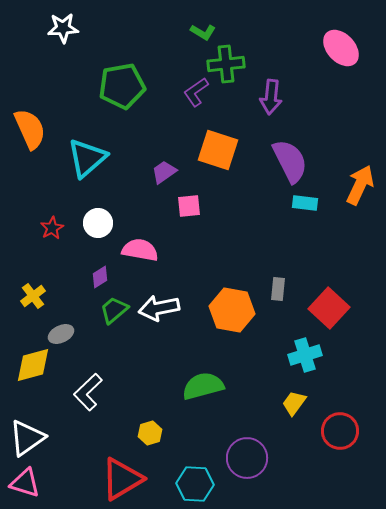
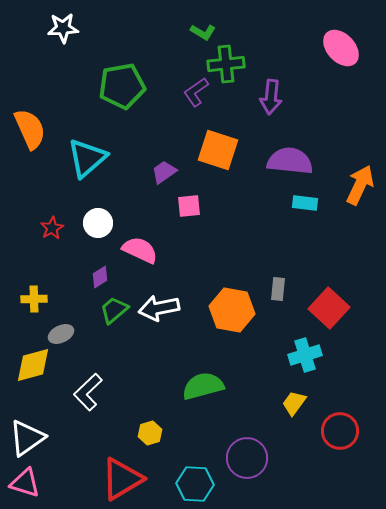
purple semicircle: rotated 57 degrees counterclockwise
pink semicircle: rotated 15 degrees clockwise
yellow cross: moved 1 px right, 3 px down; rotated 35 degrees clockwise
